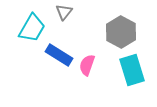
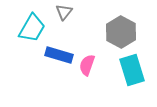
blue rectangle: rotated 16 degrees counterclockwise
